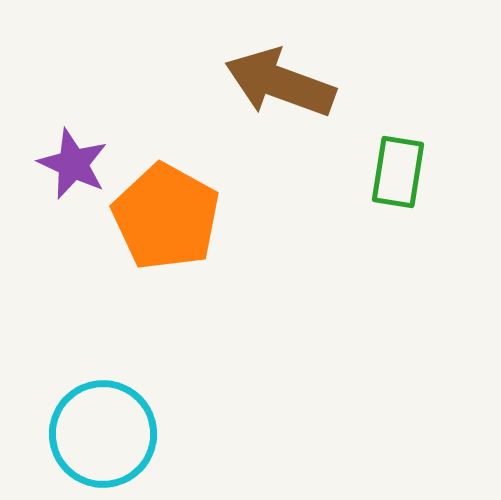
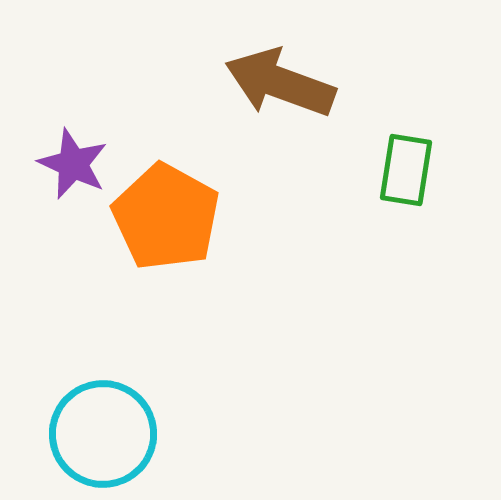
green rectangle: moved 8 px right, 2 px up
